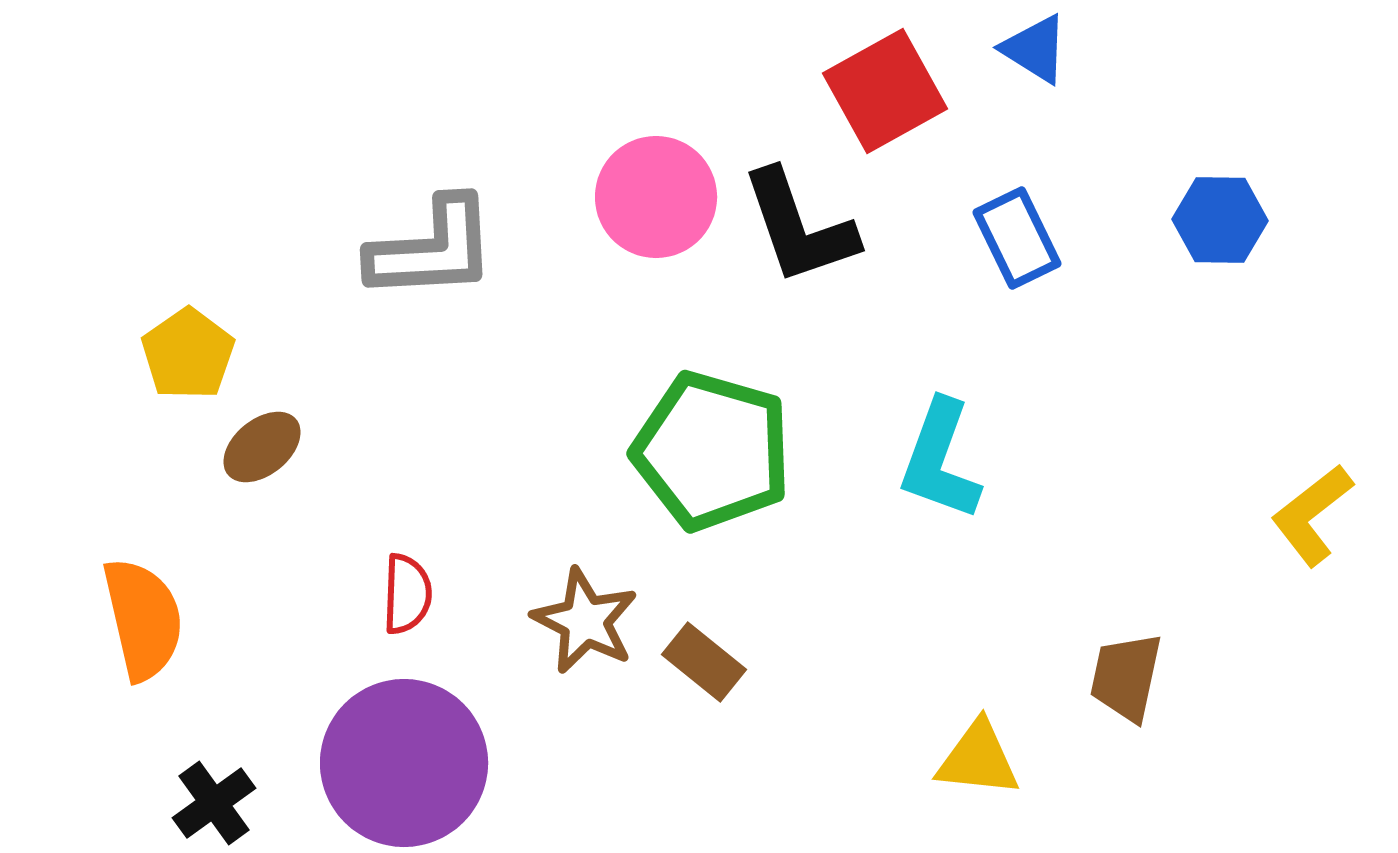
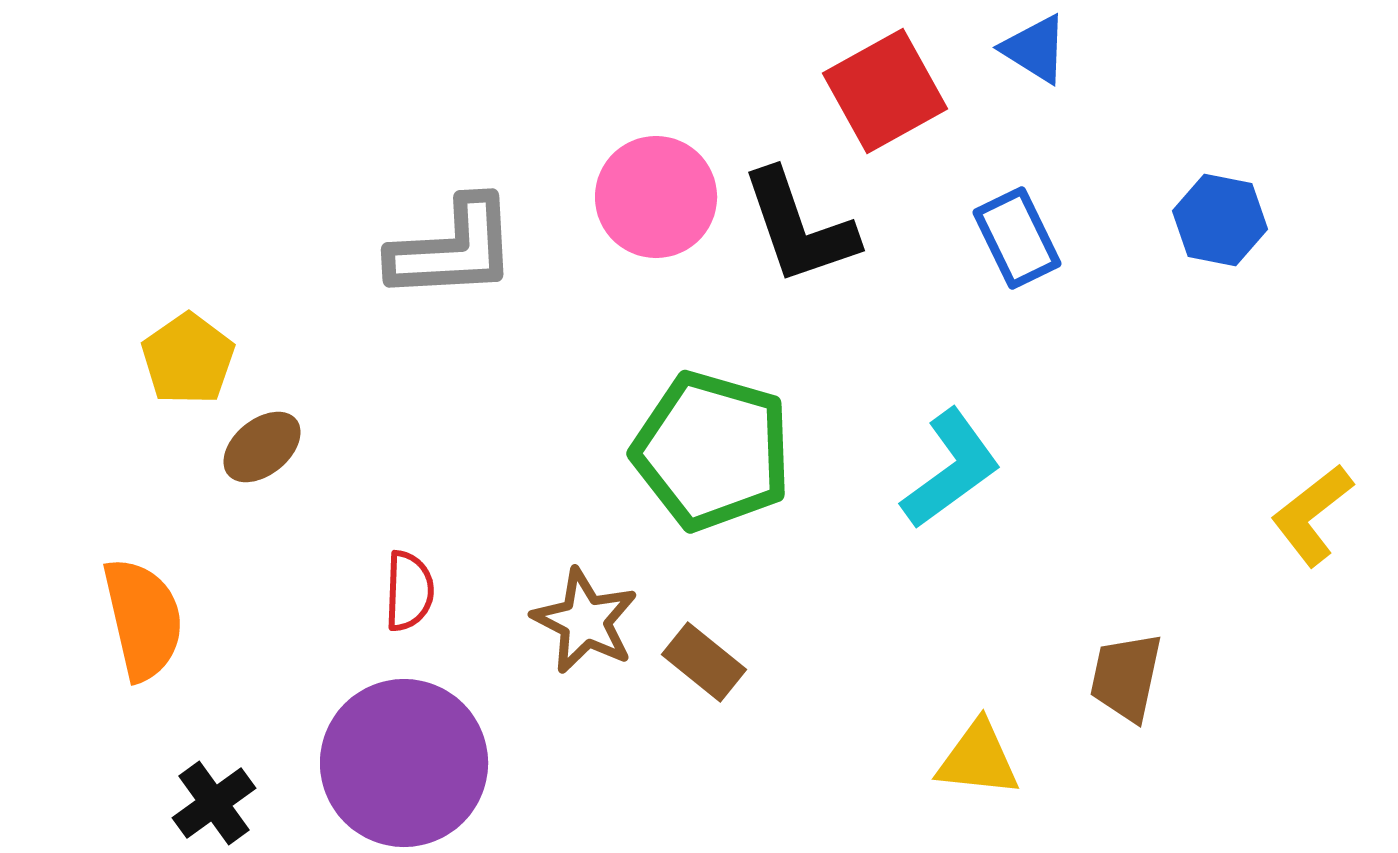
blue hexagon: rotated 10 degrees clockwise
gray L-shape: moved 21 px right
yellow pentagon: moved 5 px down
cyan L-shape: moved 11 px right, 9 px down; rotated 146 degrees counterclockwise
red semicircle: moved 2 px right, 3 px up
